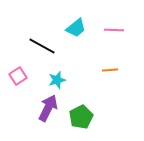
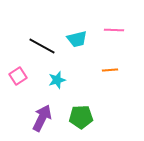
cyan trapezoid: moved 1 px right, 11 px down; rotated 25 degrees clockwise
purple arrow: moved 6 px left, 10 px down
green pentagon: rotated 25 degrees clockwise
